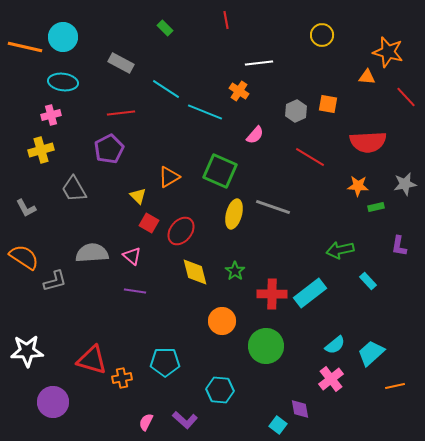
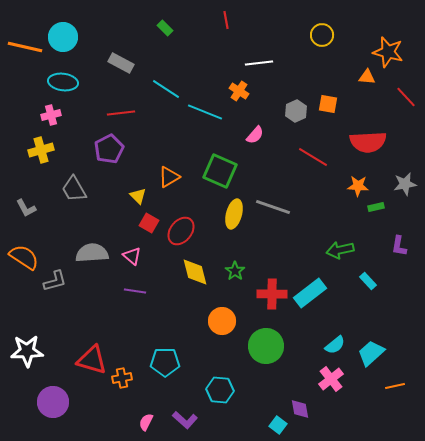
red line at (310, 157): moved 3 px right
